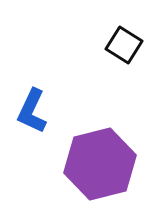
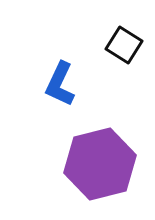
blue L-shape: moved 28 px right, 27 px up
